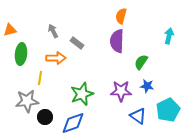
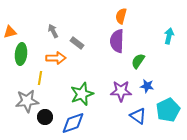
orange triangle: moved 2 px down
green semicircle: moved 3 px left, 1 px up
